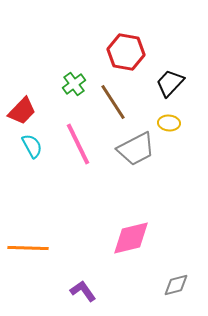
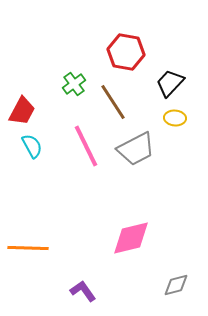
red trapezoid: rotated 16 degrees counterclockwise
yellow ellipse: moved 6 px right, 5 px up
pink line: moved 8 px right, 2 px down
